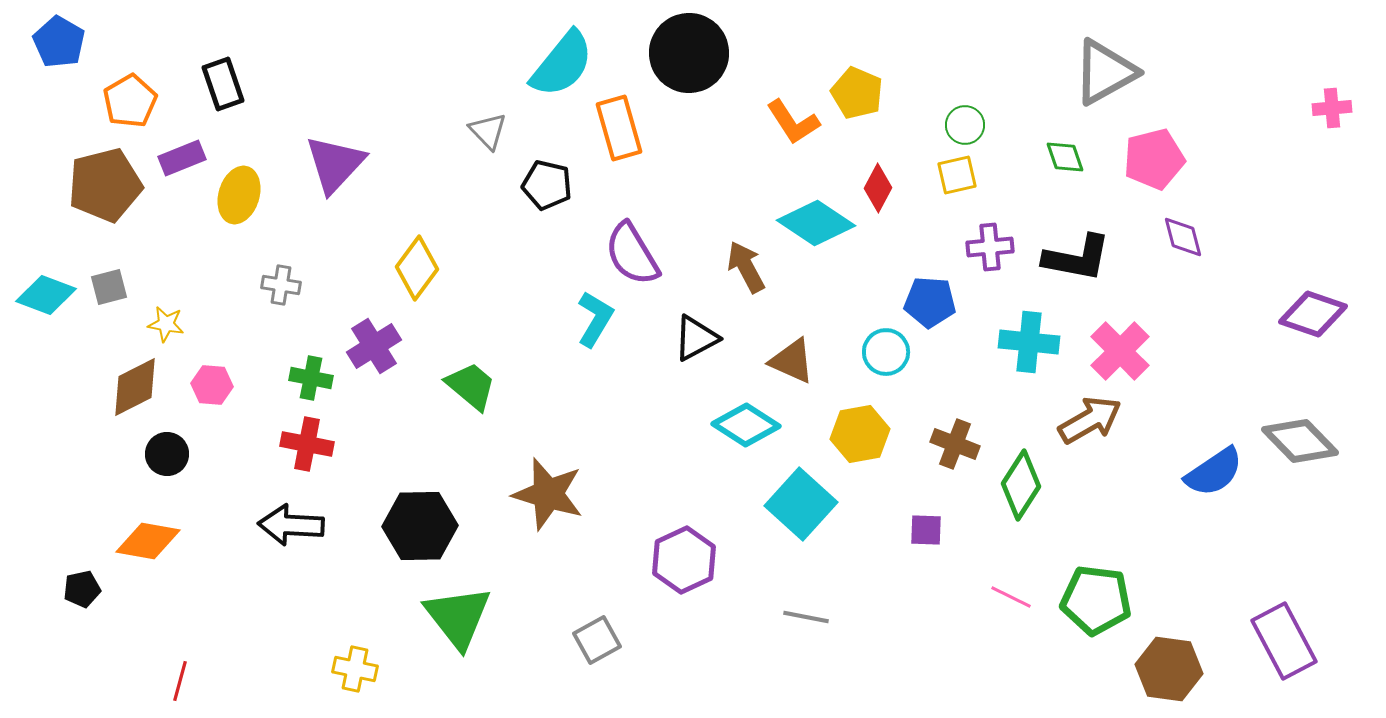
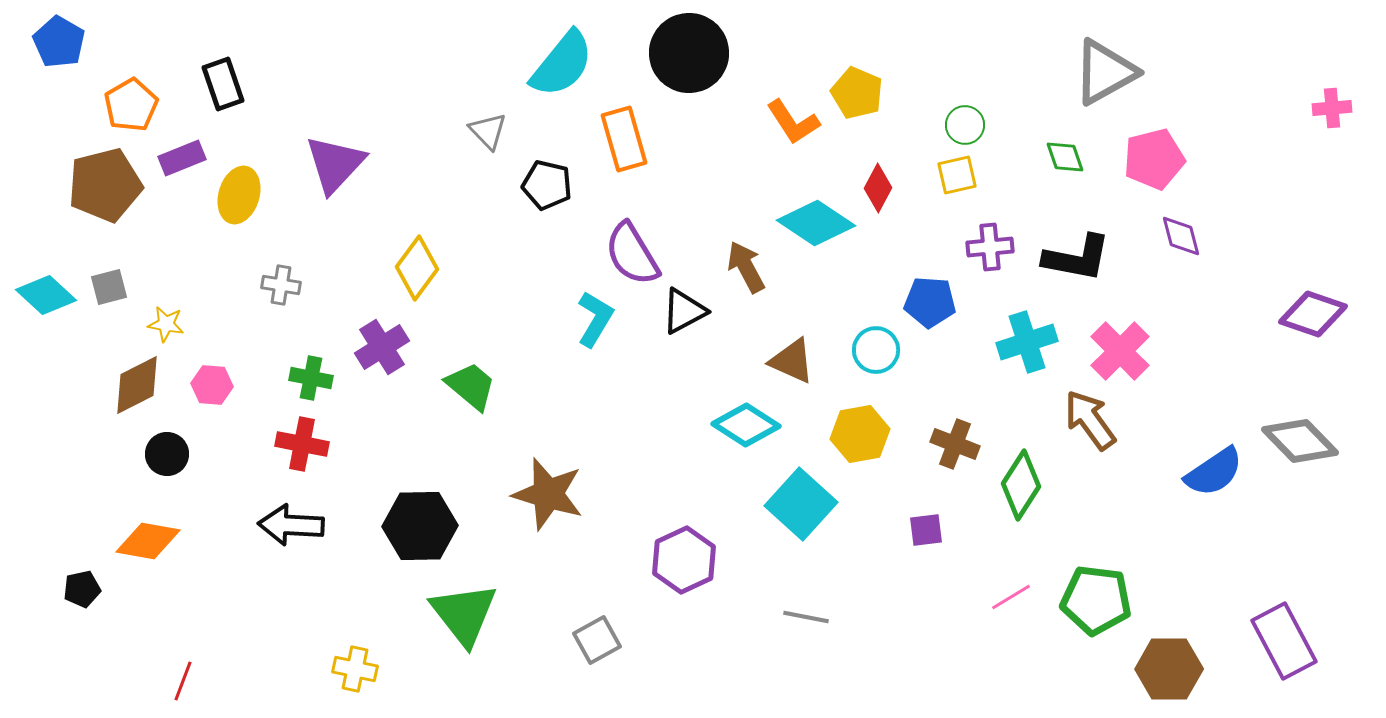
orange pentagon at (130, 101): moved 1 px right, 4 px down
orange rectangle at (619, 128): moved 5 px right, 11 px down
purple diamond at (1183, 237): moved 2 px left, 1 px up
cyan diamond at (46, 295): rotated 22 degrees clockwise
black triangle at (696, 338): moved 12 px left, 27 px up
cyan cross at (1029, 342): moved 2 px left; rotated 24 degrees counterclockwise
purple cross at (374, 346): moved 8 px right, 1 px down
cyan circle at (886, 352): moved 10 px left, 2 px up
brown diamond at (135, 387): moved 2 px right, 2 px up
brown arrow at (1090, 420): rotated 96 degrees counterclockwise
red cross at (307, 444): moved 5 px left
purple square at (926, 530): rotated 9 degrees counterclockwise
pink line at (1011, 597): rotated 57 degrees counterclockwise
green triangle at (458, 617): moved 6 px right, 3 px up
brown hexagon at (1169, 669): rotated 8 degrees counterclockwise
red line at (180, 681): moved 3 px right; rotated 6 degrees clockwise
